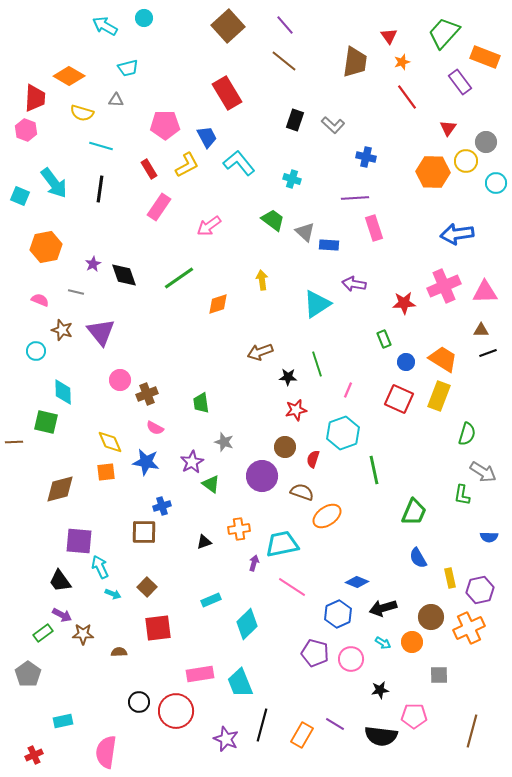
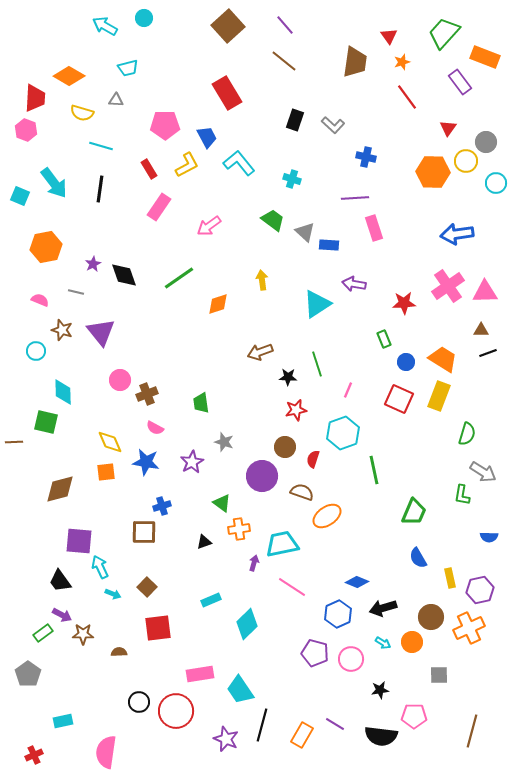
pink cross at (444, 286): moved 4 px right; rotated 12 degrees counterclockwise
green triangle at (211, 484): moved 11 px right, 19 px down
cyan trapezoid at (240, 683): moved 7 px down; rotated 12 degrees counterclockwise
